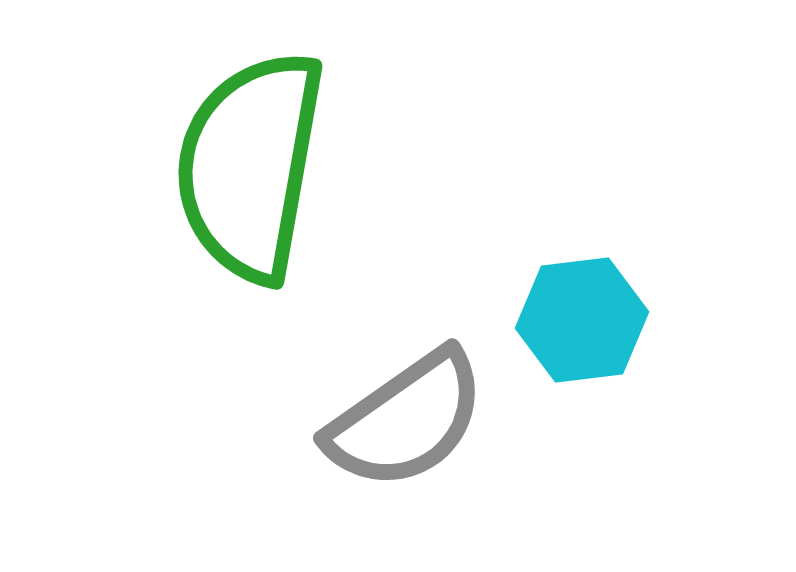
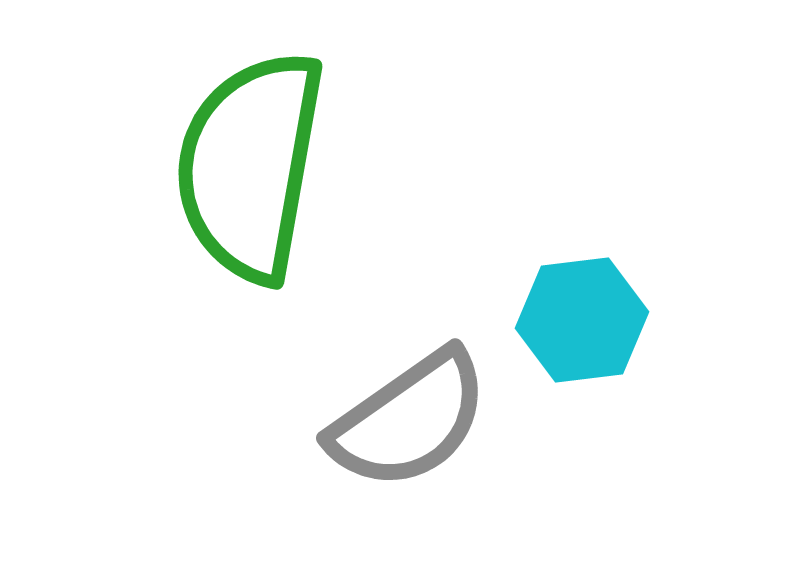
gray semicircle: moved 3 px right
